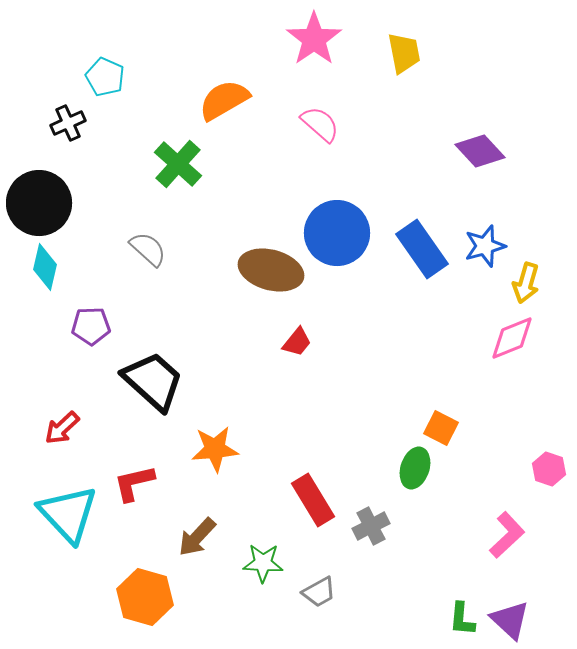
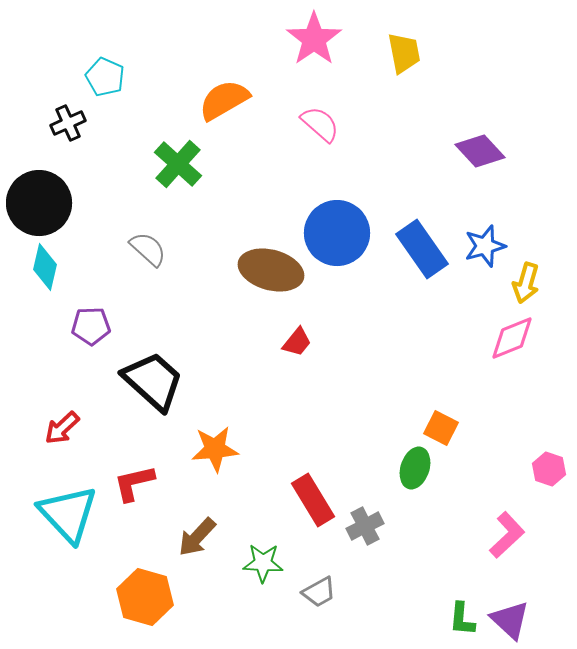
gray cross: moved 6 px left
